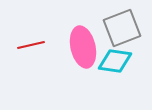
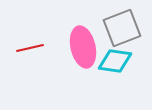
red line: moved 1 px left, 3 px down
